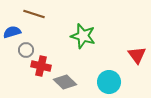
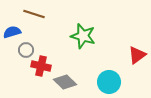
red triangle: rotated 30 degrees clockwise
